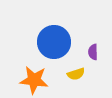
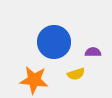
purple semicircle: rotated 91 degrees clockwise
